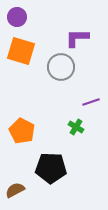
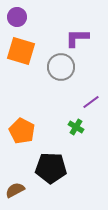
purple line: rotated 18 degrees counterclockwise
